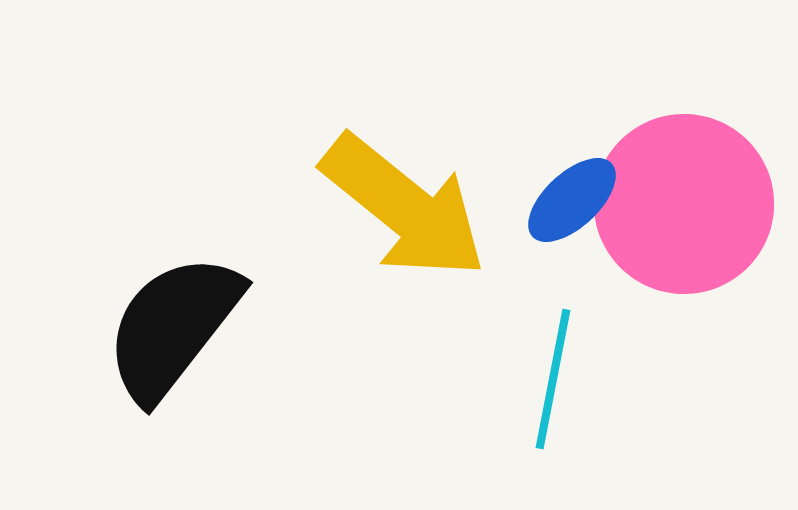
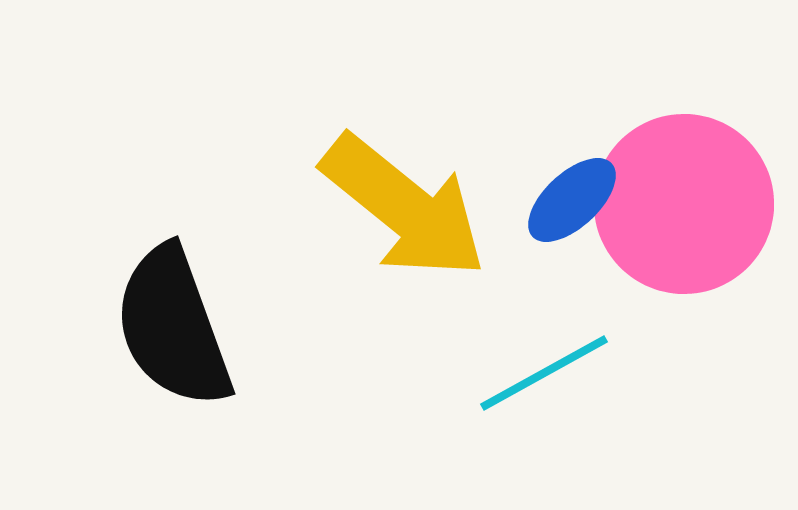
black semicircle: rotated 58 degrees counterclockwise
cyan line: moved 9 px left, 6 px up; rotated 50 degrees clockwise
